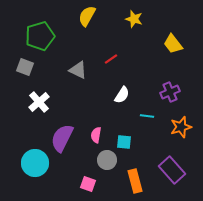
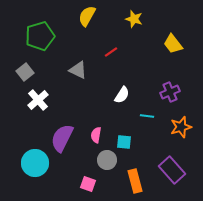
red line: moved 7 px up
gray square: moved 5 px down; rotated 30 degrees clockwise
white cross: moved 1 px left, 2 px up
